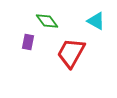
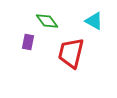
cyan triangle: moved 2 px left
red trapezoid: rotated 16 degrees counterclockwise
